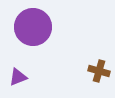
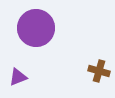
purple circle: moved 3 px right, 1 px down
